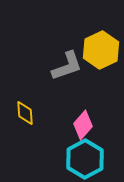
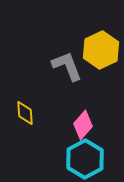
gray L-shape: rotated 92 degrees counterclockwise
